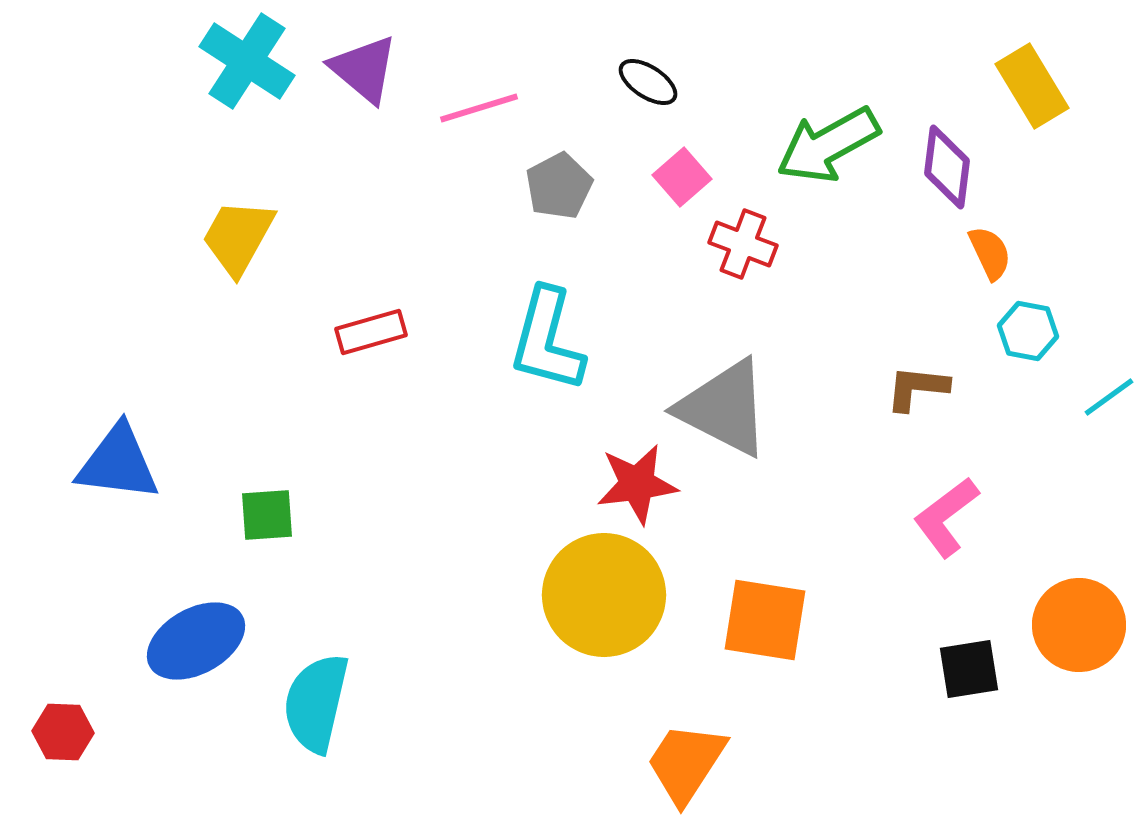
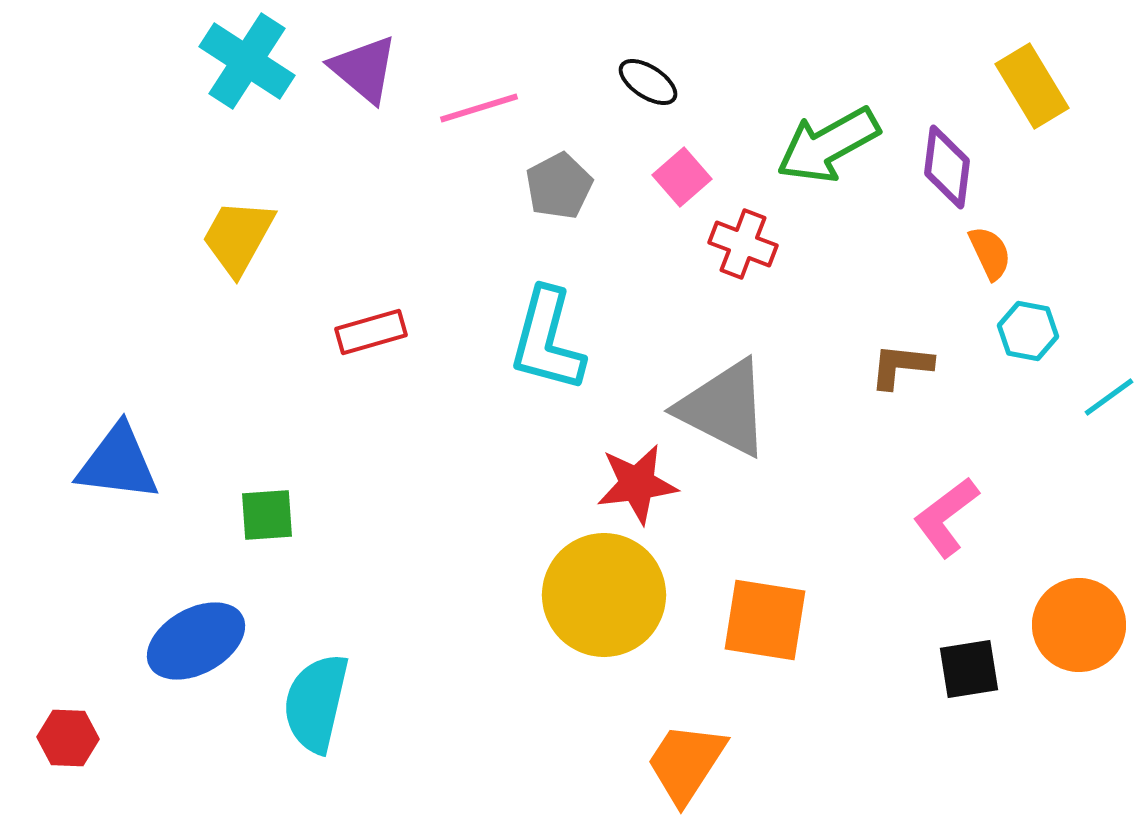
brown L-shape: moved 16 px left, 22 px up
red hexagon: moved 5 px right, 6 px down
